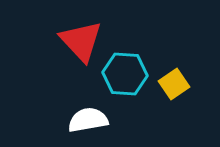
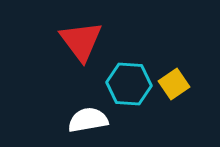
red triangle: rotated 6 degrees clockwise
cyan hexagon: moved 4 px right, 10 px down
